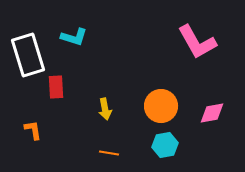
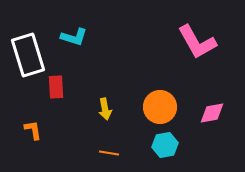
orange circle: moved 1 px left, 1 px down
